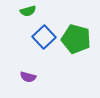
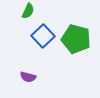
green semicircle: rotated 49 degrees counterclockwise
blue square: moved 1 px left, 1 px up
